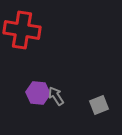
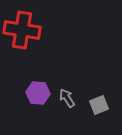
gray arrow: moved 11 px right, 2 px down
